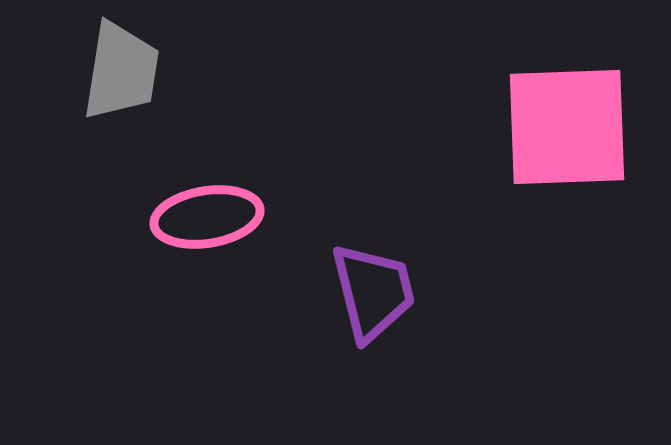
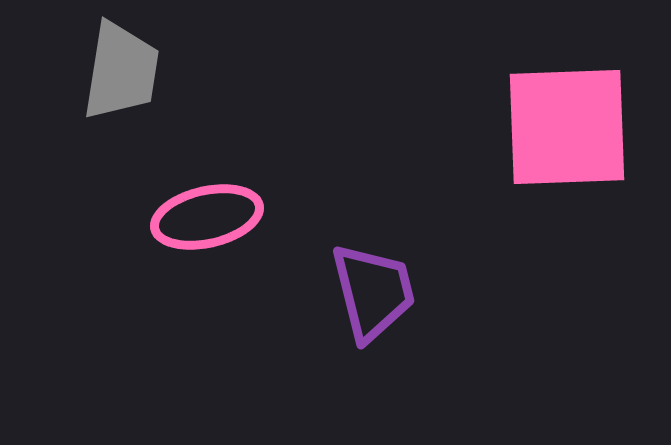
pink ellipse: rotated 4 degrees counterclockwise
